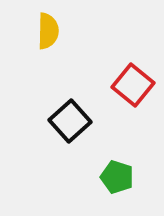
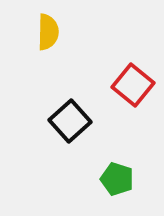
yellow semicircle: moved 1 px down
green pentagon: moved 2 px down
